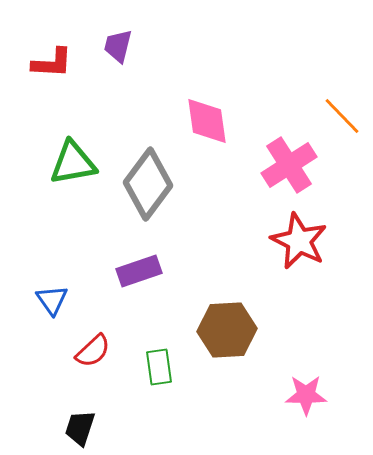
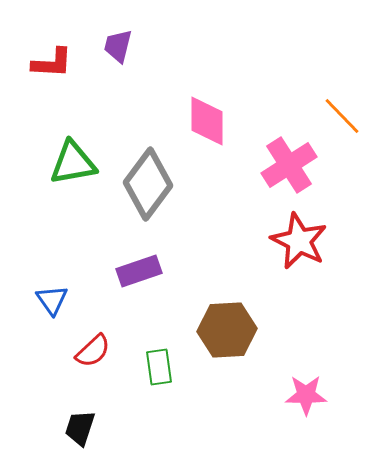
pink diamond: rotated 8 degrees clockwise
